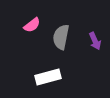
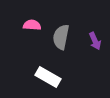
pink semicircle: rotated 138 degrees counterclockwise
white rectangle: rotated 45 degrees clockwise
